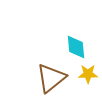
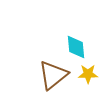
brown triangle: moved 2 px right, 3 px up
